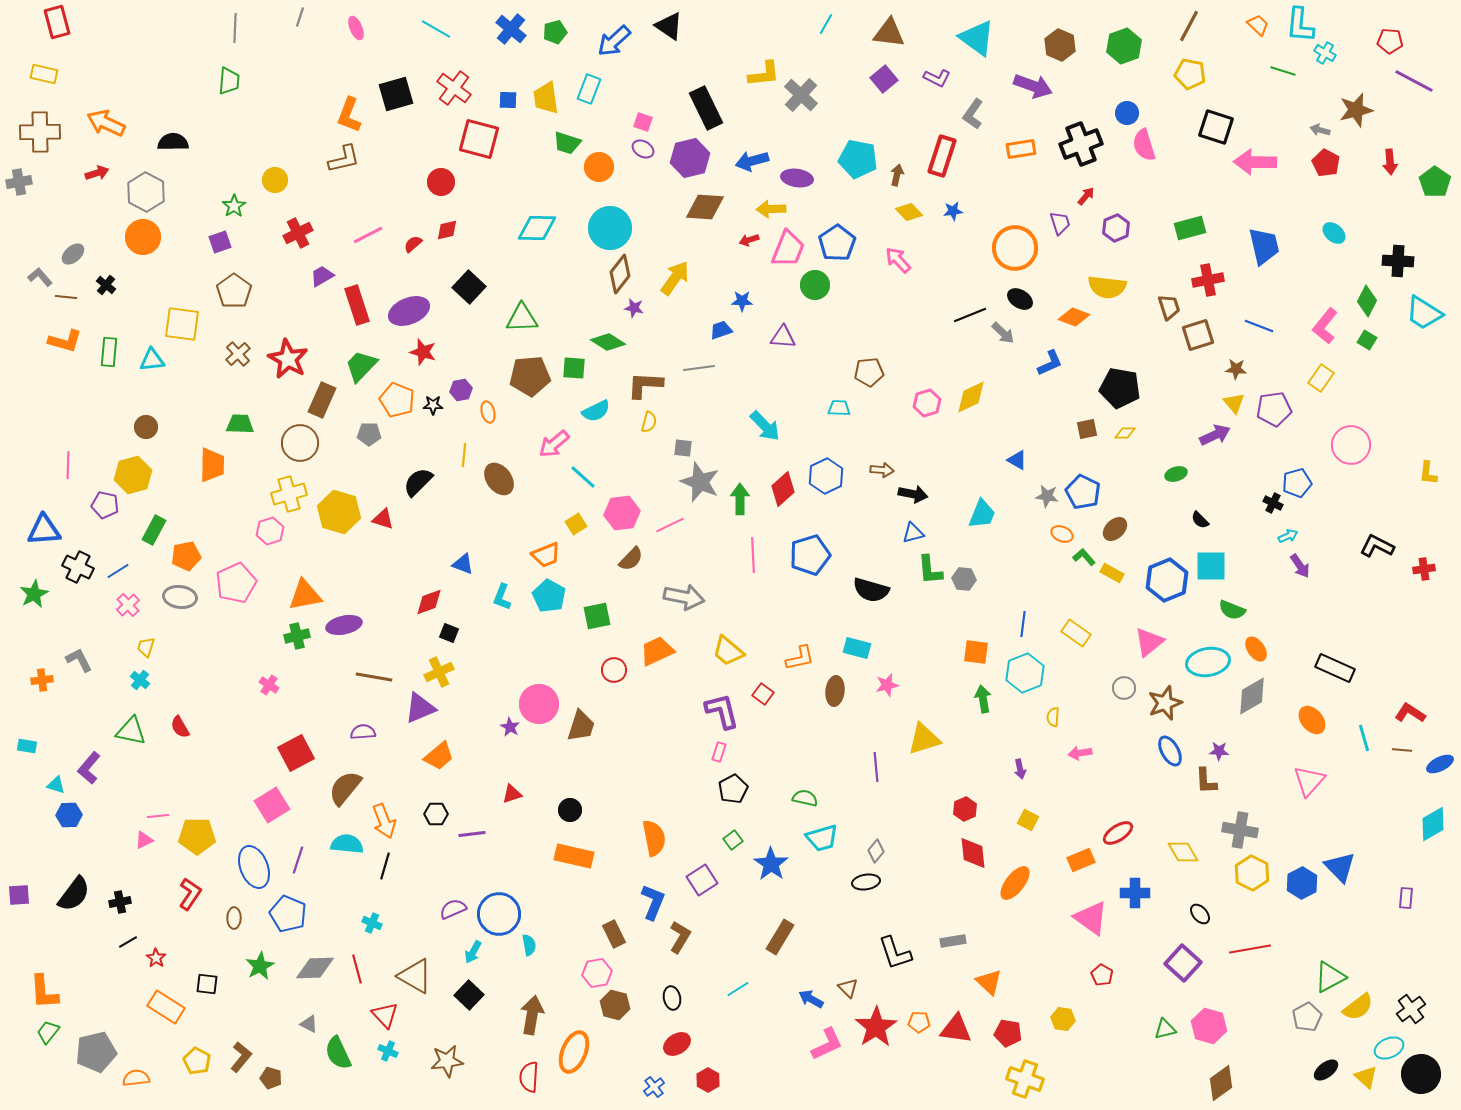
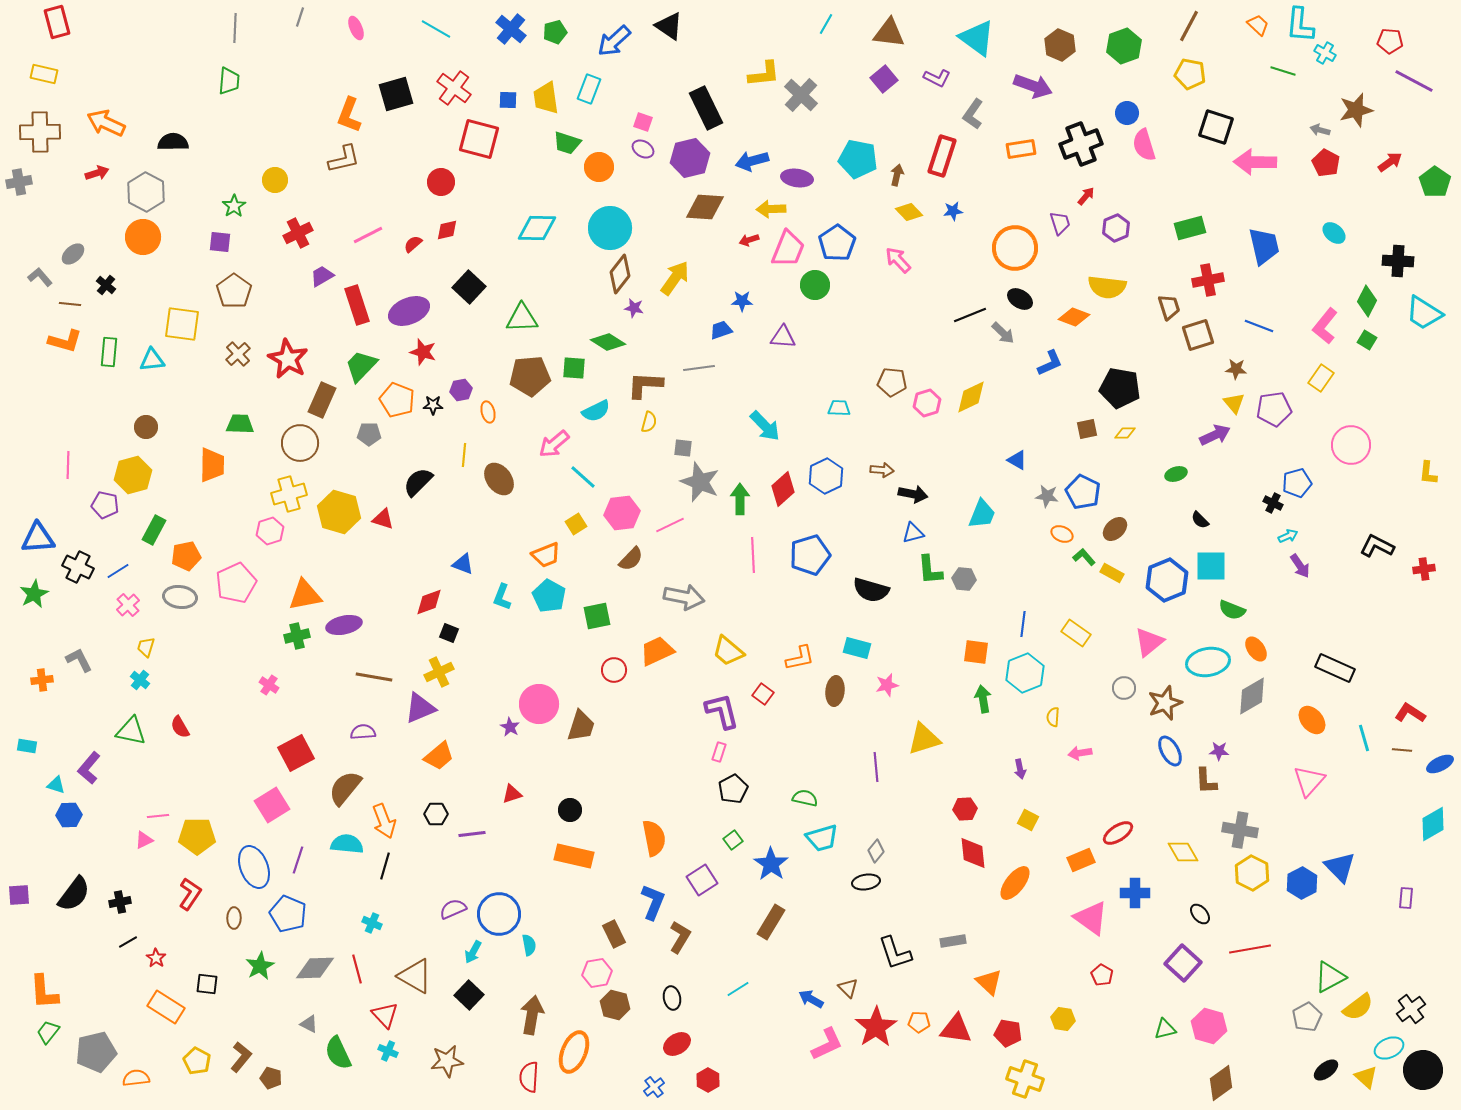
red arrow at (1390, 162): rotated 120 degrees counterclockwise
purple square at (220, 242): rotated 25 degrees clockwise
brown line at (66, 297): moved 4 px right, 7 px down
brown pentagon at (869, 372): moved 23 px right, 10 px down; rotated 12 degrees clockwise
blue triangle at (44, 530): moved 6 px left, 8 px down
red hexagon at (965, 809): rotated 20 degrees clockwise
brown rectangle at (780, 937): moved 9 px left, 15 px up
black circle at (1421, 1074): moved 2 px right, 4 px up
